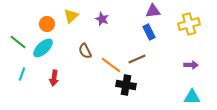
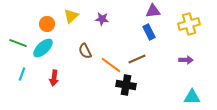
purple star: rotated 16 degrees counterclockwise
green line: moved 1 px down; rotated 18 degrees counterclockwise
purple arrow: moved 5 px left, 5 px up
